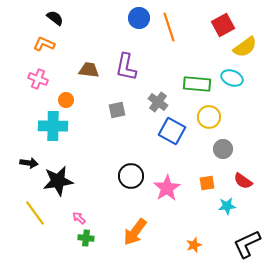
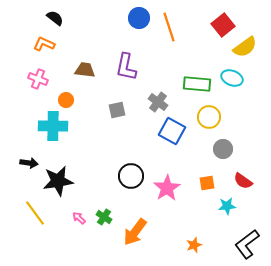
red square: rotated 10 degrees counterclockwise
brown trapezoid: moved 4 px left
green cross: moved 18 px right, 21 px up; rotated 28 degrees clockwise
black L-shape: rotated 12 degrees counterclockwise
